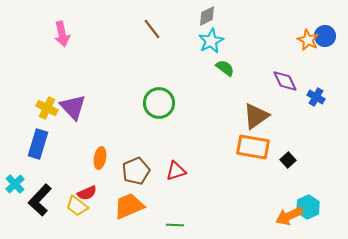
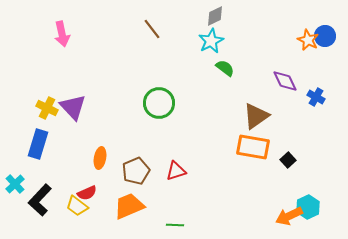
gray diamond: moved 8 px right
